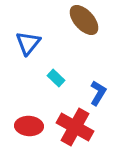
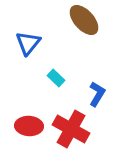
blue L-shape: moved 1 px left, 1 px down
red cross: moved 4 px left, 2 px down
